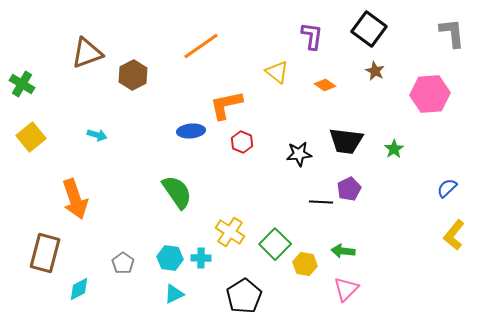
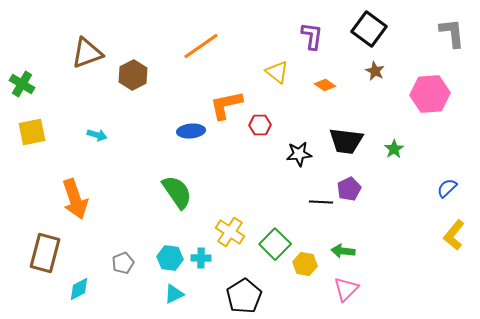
yellow square: moved 1 px right, 5 px up; rotated 28 degrees clockwise
red hexagon: moved 18 px right, 17 px up; rotated 25 degrees counterclockwise
gray pentagon: rotated 15 degrees clockwise
